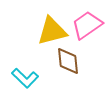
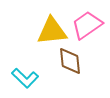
yellow triangle: rotated 8 degrees clockwise
brown diamond: moved 2 px right
